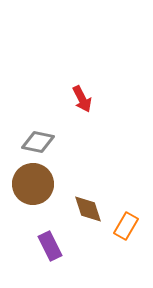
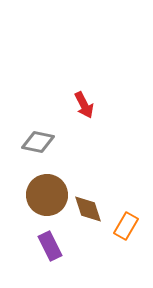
red arrow: moved 2 px right, 6 px down
brown circle: moved 14 px right, 11 px down
